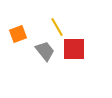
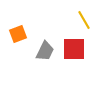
yellow line: moved 27 px right, 7 px up
gray trapezoid: rotated 65 degrees clockwise
